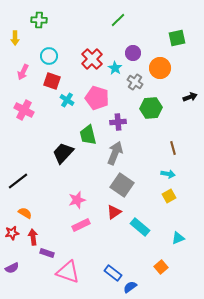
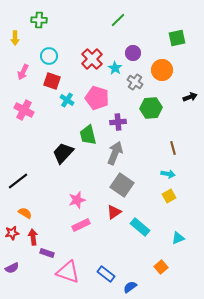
orange circle: moved 2 px right, 2 px down
blue rectangle: moved 7 px left, 1 px down
